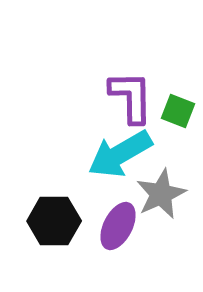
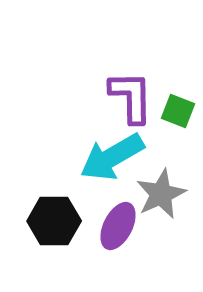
cyan arrow: moved 8 px left, 3 px down
